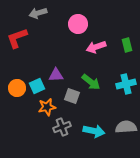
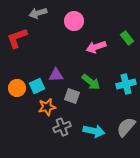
pink circle: moved 4 px left, 3 px up
green rectangle: moved 7 px up; rotated 24 degrees counterclockwise
gray semicircle: rotated 45 degrees counterclockwise
